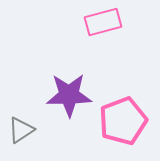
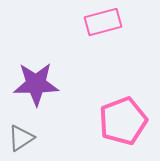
purple star: moved 33 px left, 11 px up
gray triangle: moved 8 px down
